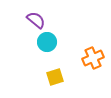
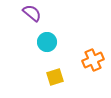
purple semicircle: moved 4 px left, 7 px up
orange cross: moved 2 px down
